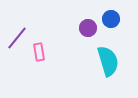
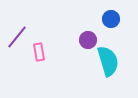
purple circle: moved 12 px down
purple line: moved 1 px up
